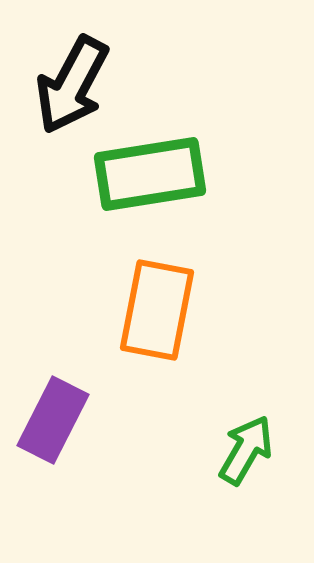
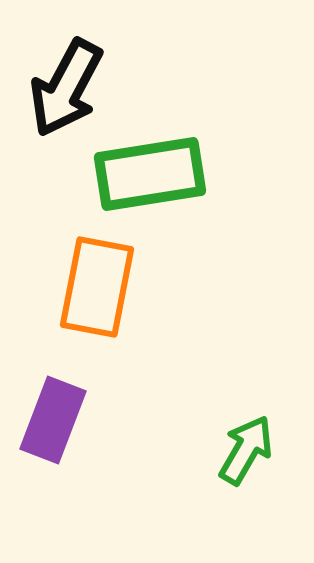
black arrow: moved 6 px left, 3 px down
orange rectangle: moved 60 px left, 23 px up
purple rectangle: rotated 6 degrees counterclockwise
